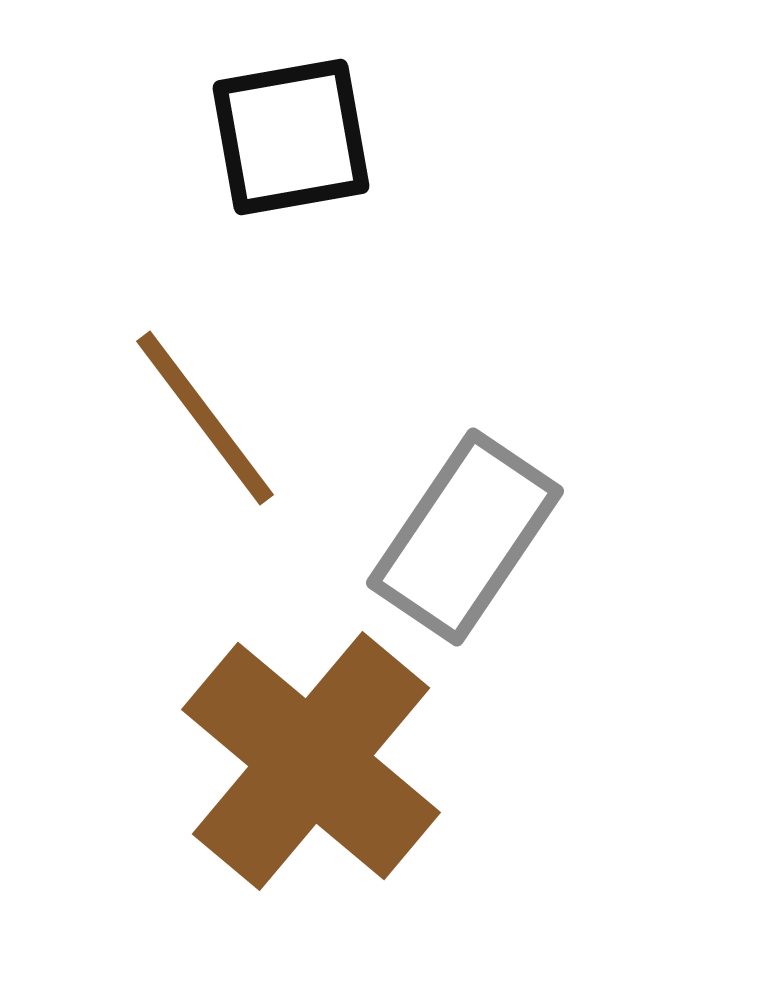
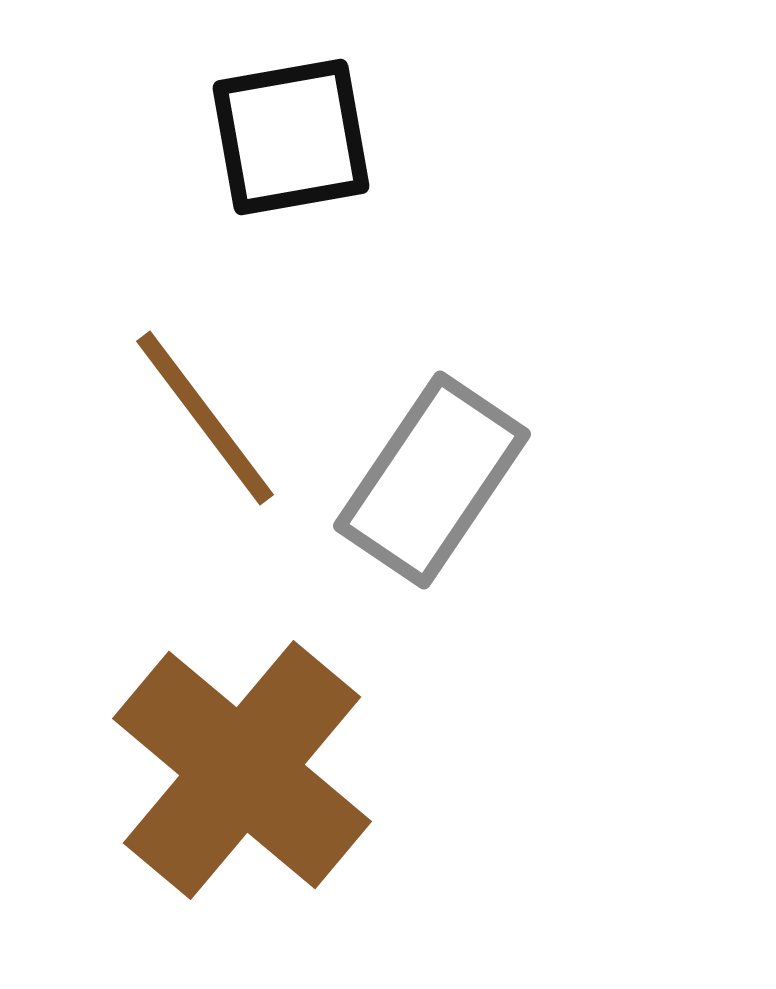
gray rectangle: moved 33 px left, 57 px up
brown cross: moved 69 px left, 9 px down
